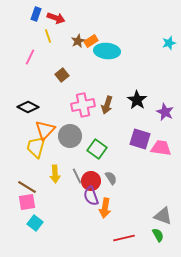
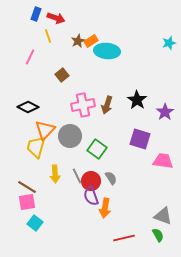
purple star: rotated 12 degrees clockwise
pink trapezoid: moved 2 px right, 13 px down
